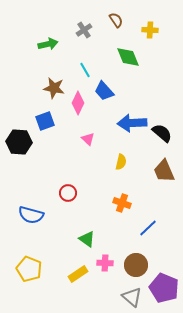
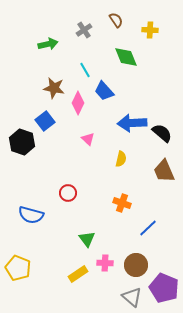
green diamond: moved 2 px left
blue square: rotated 18 degrees counterclockwise
black hexagon: moved 3 px right; rotated 15 degrees clockwise
yellow semicircle: moved 3 px up
green triangle: rotated 18 degrees clockwise
yellow pentagon: moved 11 px left, 1 px up
